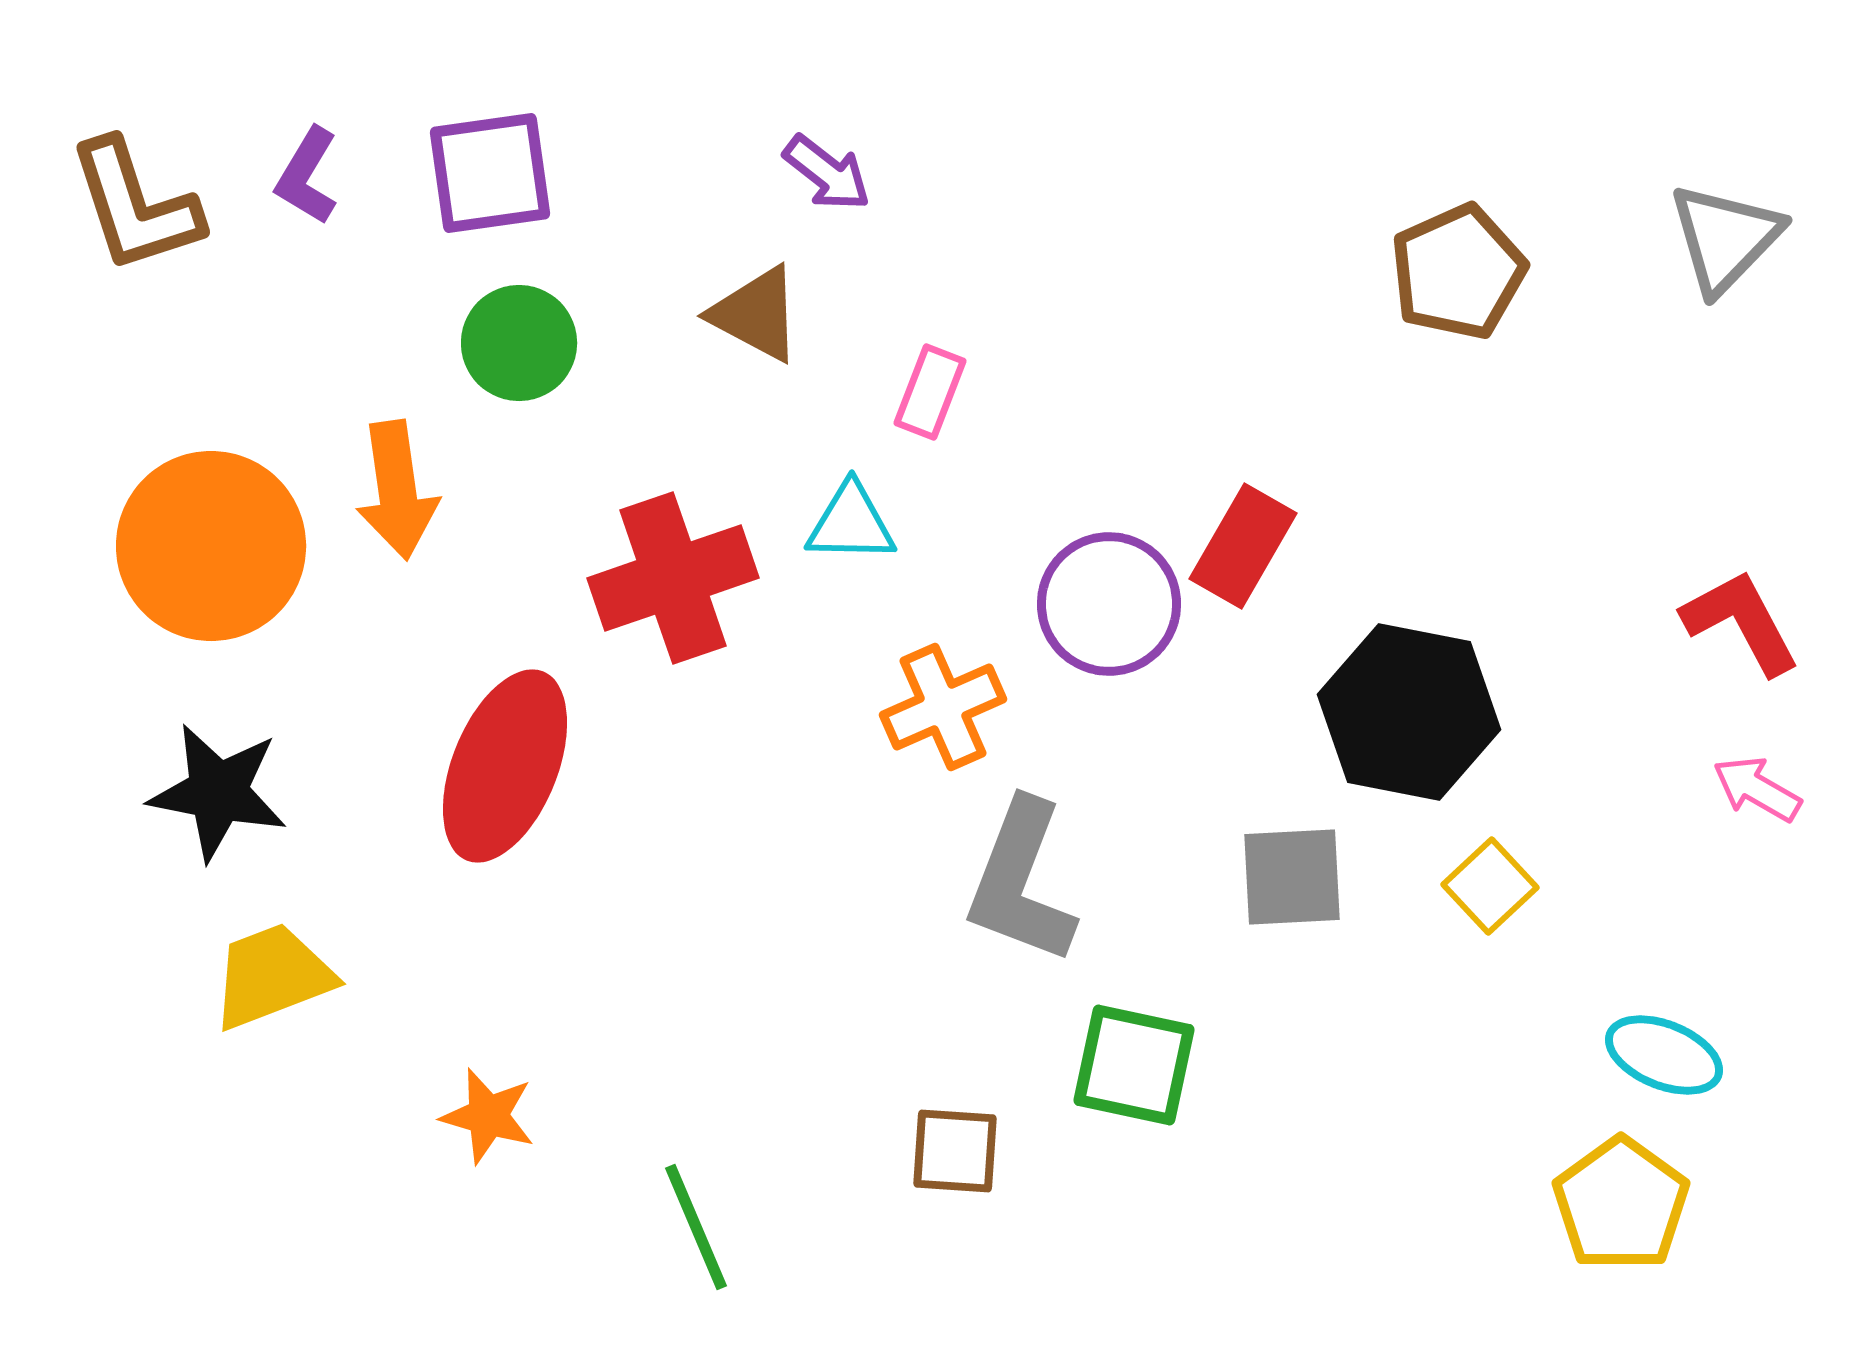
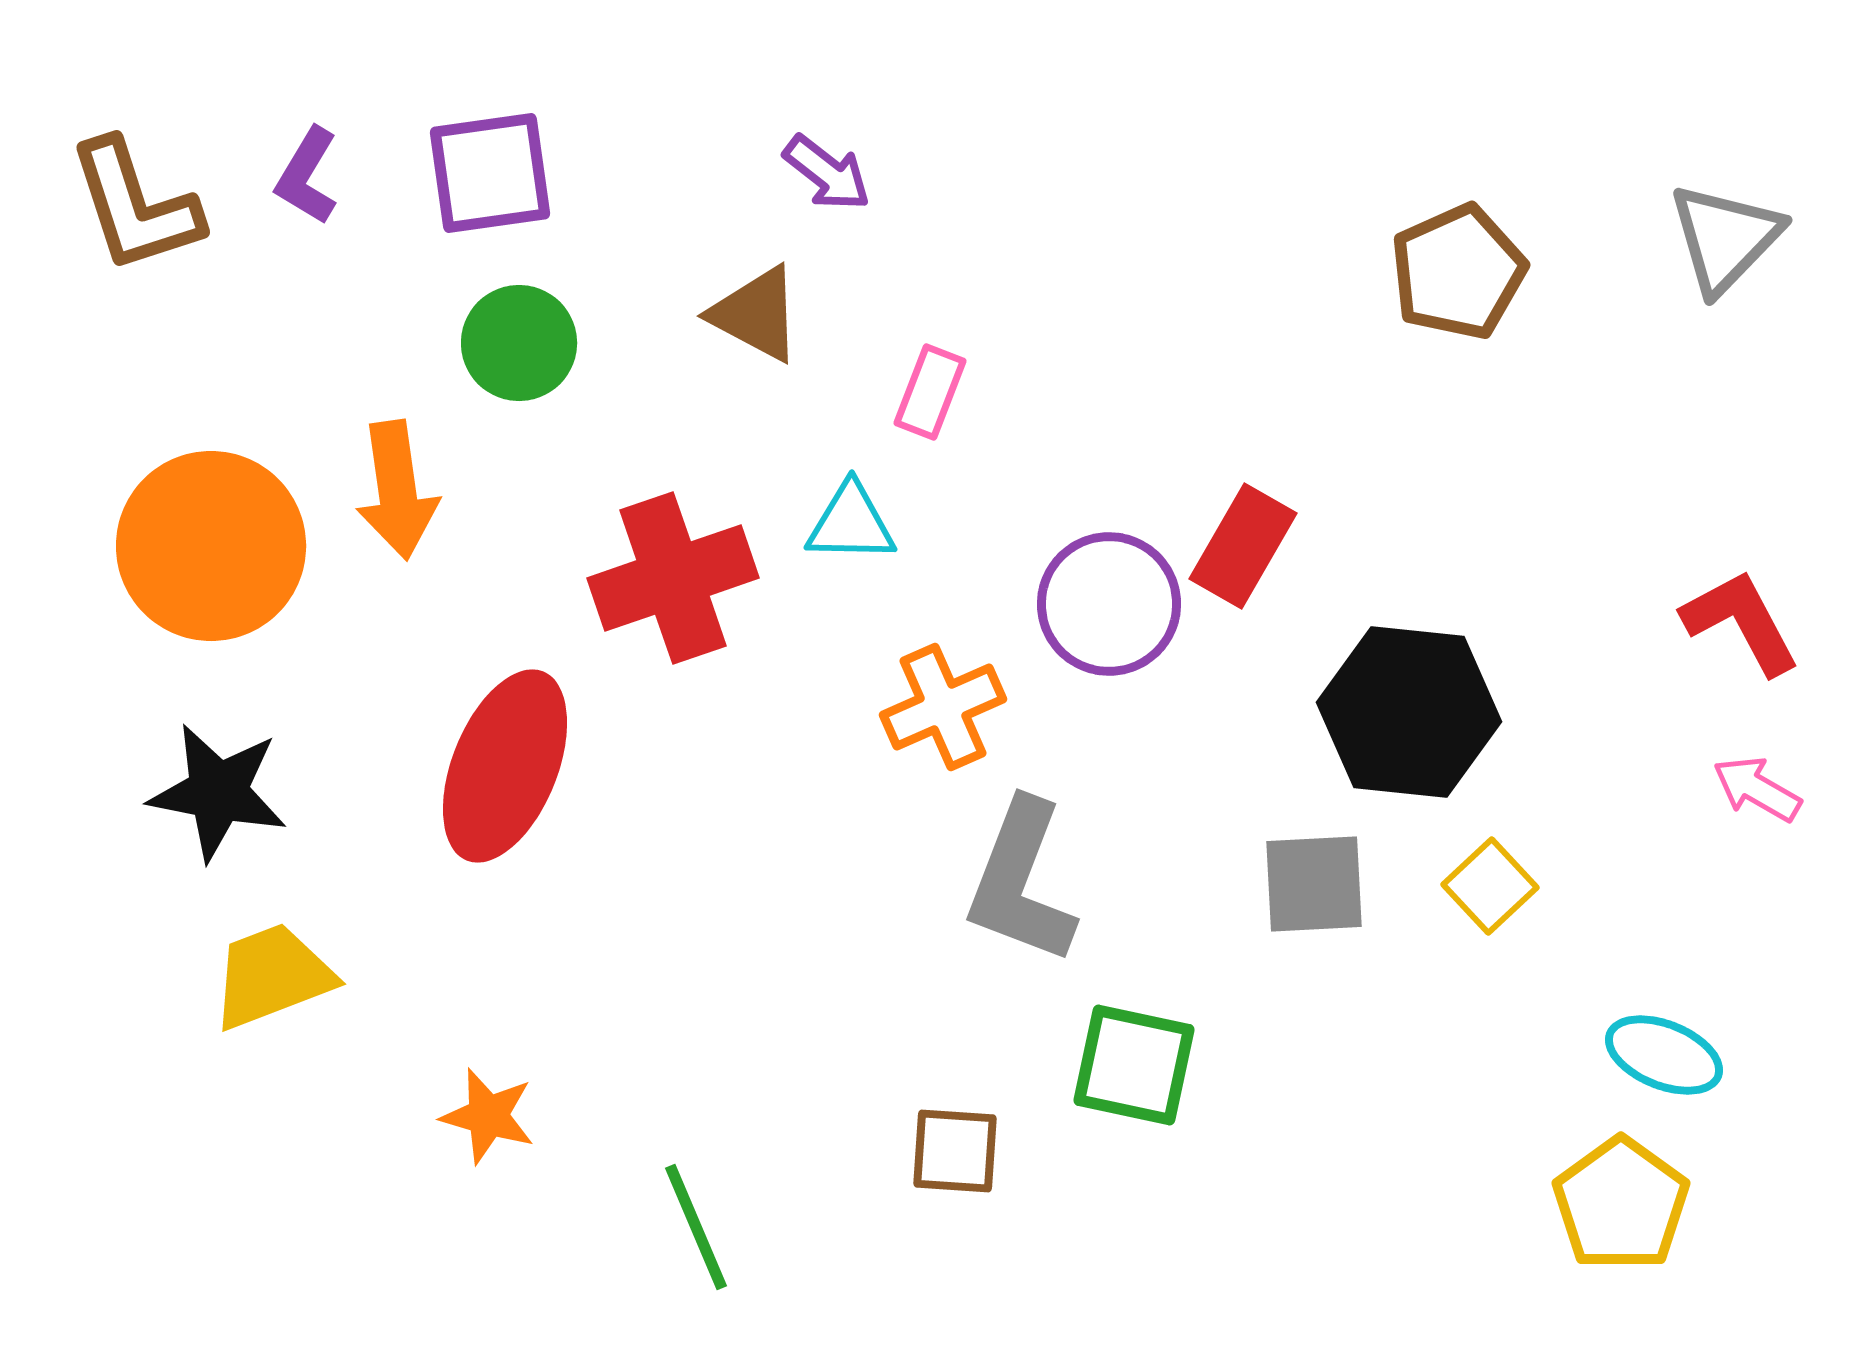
black hexagon: rotated 5 degrees counterclockwise
gray square: moved 22 px right, 7 px down
